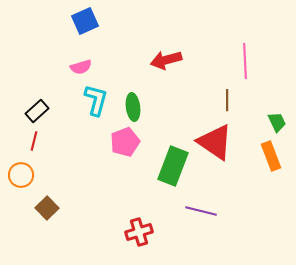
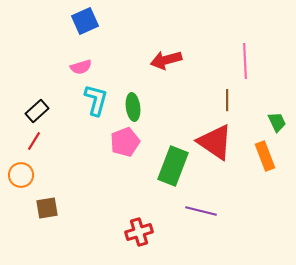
red line: rotated 18 degrees clockwise
orange rectangle: moved 6 px left
brown square: rotated 35 degrees clockwise
